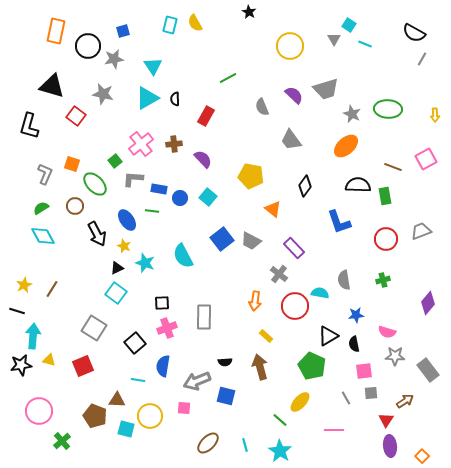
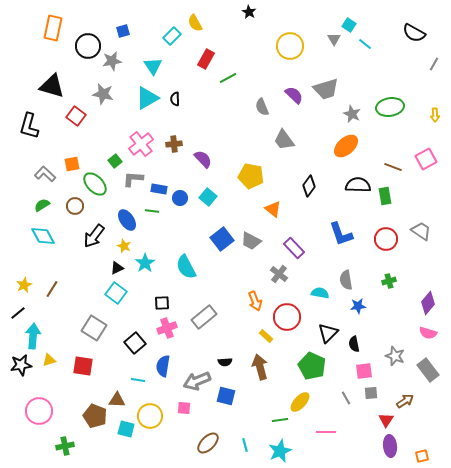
cyan rectangle at (170, 25): moved 2 px right, 11 px down; rotated 30 degrees clockwise
orange rectangle at (56, 31): moved 3 px left, 3 px up
cyan line at (365, 44): rotated 16 degrees clockwise
gray star at (114, 59): moved 2 px left, 2 px down
gray line at (422, 59): moved 12 px right, 5 px down
green ellipse at (388, 109): moved 2 px right, 2 px up; rotated 12 degrees counterclockwise
red rectangle at (206, 116): moved 57 px up
gray trapezoid at (291, 140): moved 7 px left
orange square at (72, 164): rotated 28 degrees counterclockwise
gray L-shape at (45, 174): rotated 70 degrees counterclockwise
black diamond at (305, 186): moved 4 px right
green semicircle at (41, 208): moved 1 px right, 3 px up
blue L-shape at (339, 222): moved 2 px right, 12 px down
gray trapezoid at (421, 231): rotated 55 degrees clockwise
black arrow at (97, 234): moved 3 px left, 2 px down; rotated 65 degrees clockwise
cyan semicircle at (183, 256): moved 3 px right, 11 px down
cyan star at (145, 263): rotated 18 degrees clockwise
gray semicircle at (344, 280): moved 2 px right
green cross at (383, 280): moved 6 px right, 1 px down
orange arrow at (255, 301): rotated 30 degrees counterclockwise
red circle at (295, 306): moved 8 px left, 11 px down
black line at (17, 311): moved 1 px right, 2 px down; rotated 56 degrees counterclockwise
blue star at (356, 315): moved 2 px right, 9 px up
gray rectangle at (204, 317): rotated 50 degrees clockwise
pink semicircle at (387, 332): moved 41 px right, 1 px down
black triangle at (328, 336): moved 3 px up; rotated 15 degrees counterclockwise
gray star at (395, 356): rotated 18 degrees clockwise
yellow triangle at (49, 360): rotated 32 degrees counterclockwise
red square at (83, 366): rotated 30 degrees clockwise
green line at (280, 420): rotated 49 degrees counterclockwise
pink line at (334, 430): moved 8 px left, 2 px down
green cross at (62, 441): moved 3 px right, 5 px down; rotated 30 degrees clockwise
cyan star at (280, 451): rotated 15 degrees clockwise
orange square at (422, 456): rotated 32 degrees clockwise
